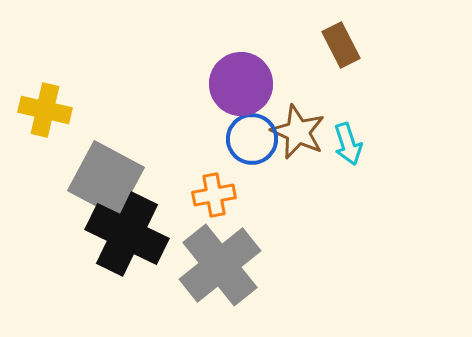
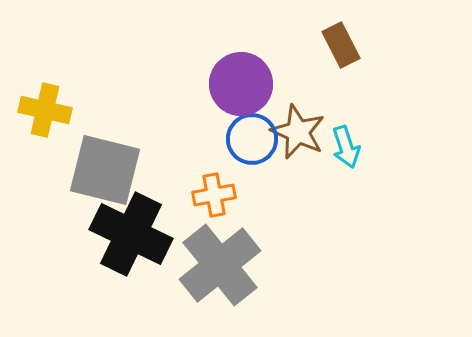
cyan arrow: moved 2 px left, 3 px down
gray square: moved 1 px left, 9 px up; rotated 14 degrees counterclockwise
black cross: moved 4 px right
